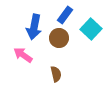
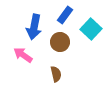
brown circle: moved 1 px right, 4 px down
